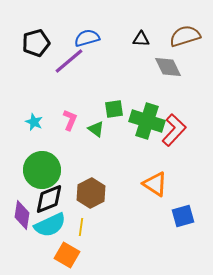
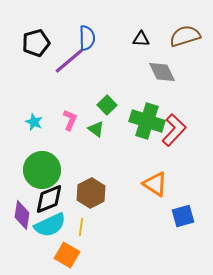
blue semicircle: rotated 105 degrees clockwise
gray diamond: moved 6 px left, 5 px down
green square: moved 7 px left, 4 px up; rotated 36 degrees counterclockwise
